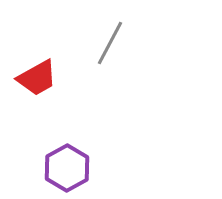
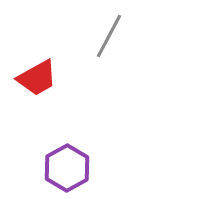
gray line: moved 1 px left, 7 px up
